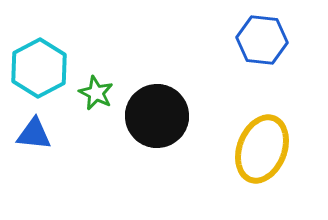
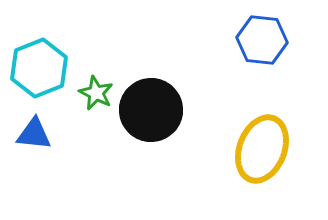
cyan hexagon: rotated 6 degrees clockwise
black circle: moved 6 px left, 6 px up
